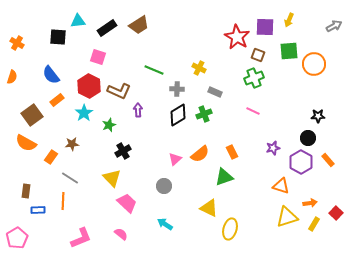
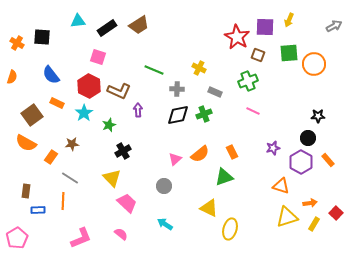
black square at (58, 37): moved 16 px left
green square at (289, 51): moved 2 px down
green cross at (254, 78): moved 6 px left, 3 px down
orange rectangle at (57, 100): moved 3 px down; rotated 64 degrees clockwise
black diamond at (178, 115): rotated 20 degrees clockwise
